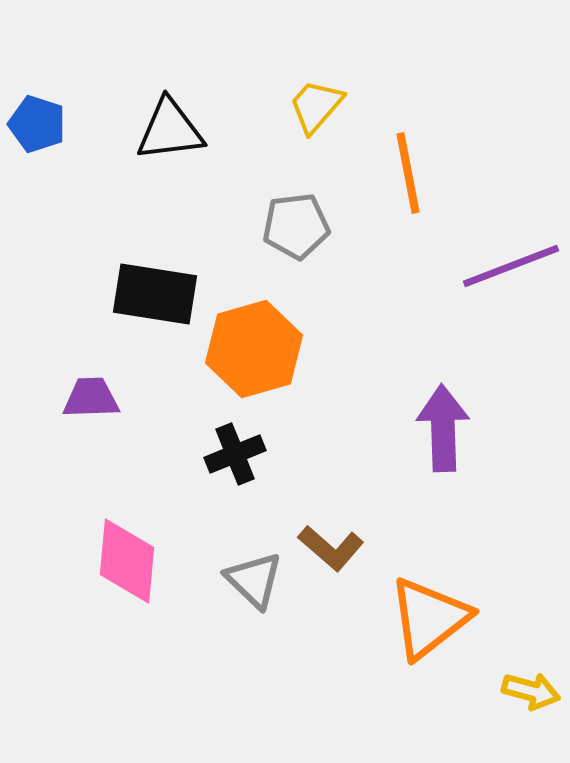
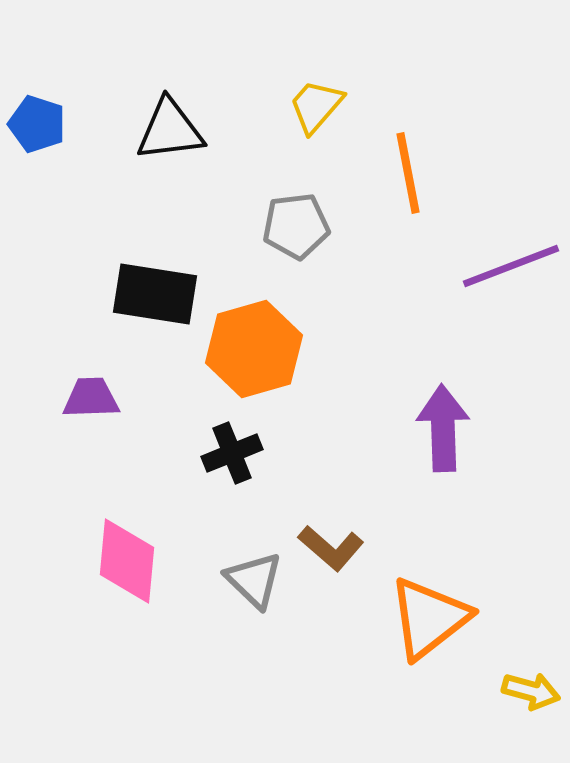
black cross: moved 3 px left, 1 px up
